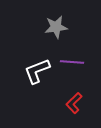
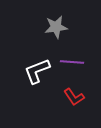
red L-shape: moved 6 px up; rotated 80 degrees counterclockwise
